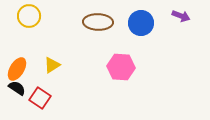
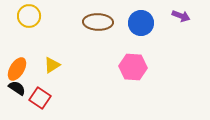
pink hexagon: moved 12 px right
